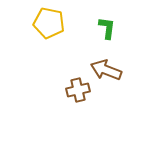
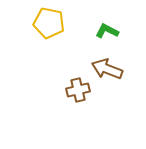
green L-shape: moved 3 px down; rotated 70 degrees counterclockwise
brown arrow: moved 1 px right, 1 px up
